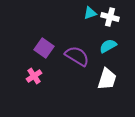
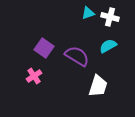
cyan triangle: moved 2 px left
white trapezoid: moved 9 px left, 7 px down
